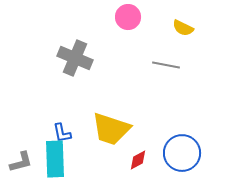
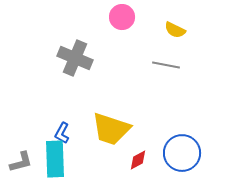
pink circle: moved 6 px left
yellow semicircle: moved 8 px left, 2 px down
blue L-shape: rotated 40 degrees clockwise
